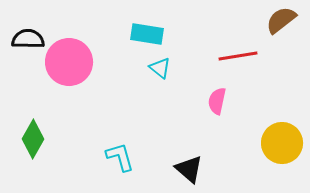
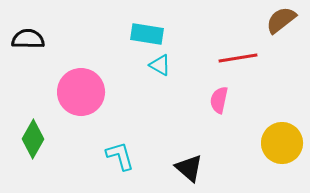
red line: moved 2 px down
pink circle: moved 12 px right, 30 px down
cyan triangle: moved 3 px up; rotated 10 degrees counterclockwise
pink semicircle: moved 2 px right, 1 px up
cyan L-shape: moved 1 px up
black triangle: moved 1 px up
